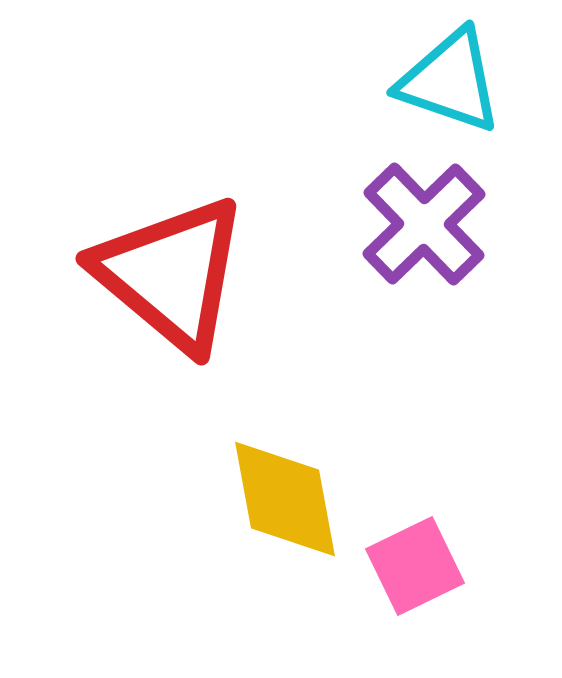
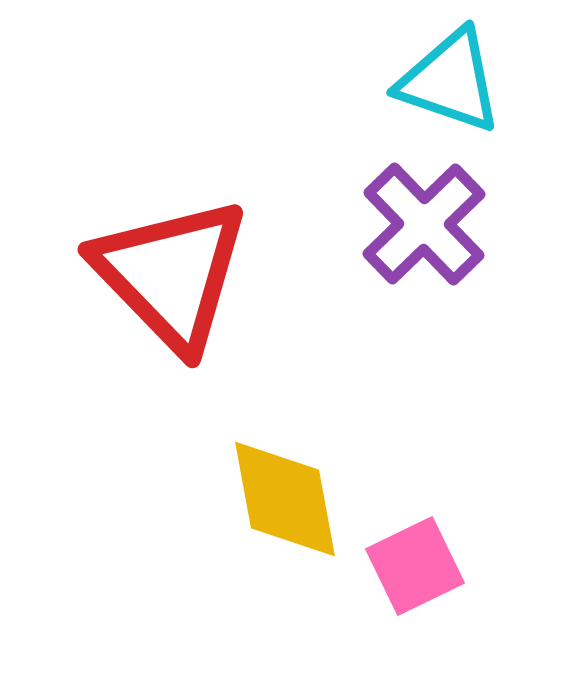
red triangle: rotated 6 degrees clockwise
